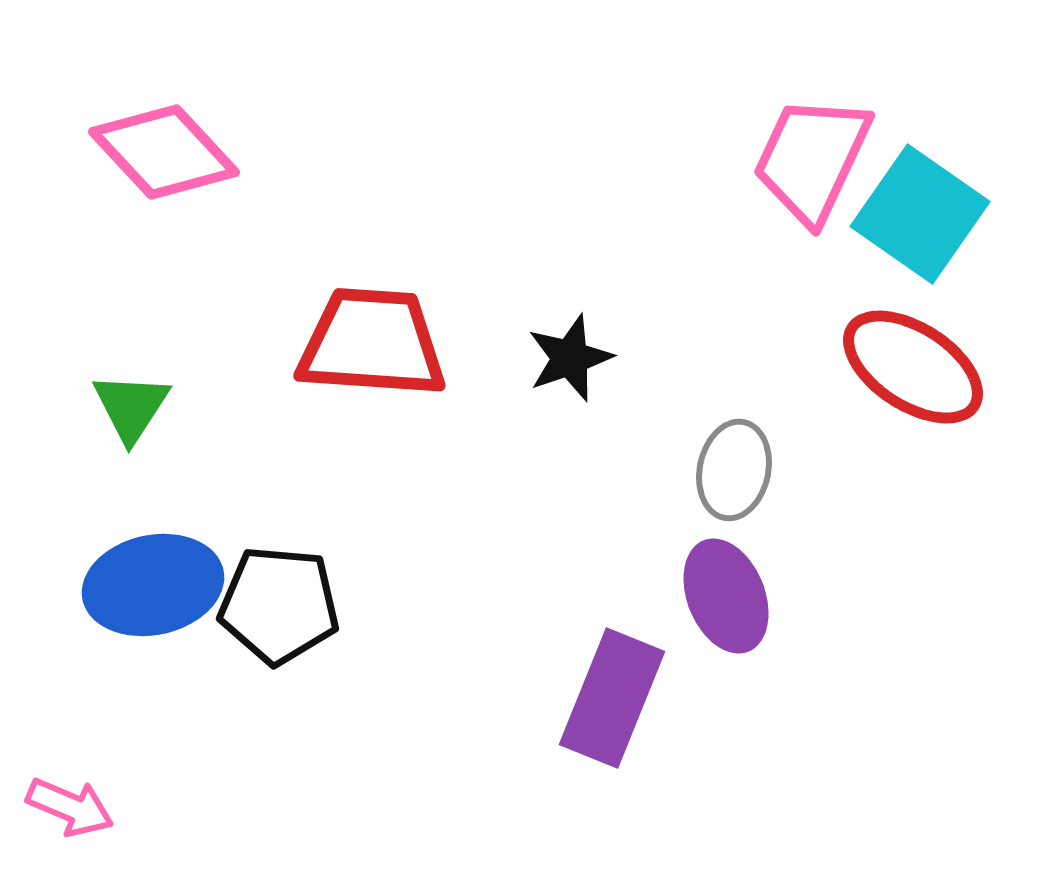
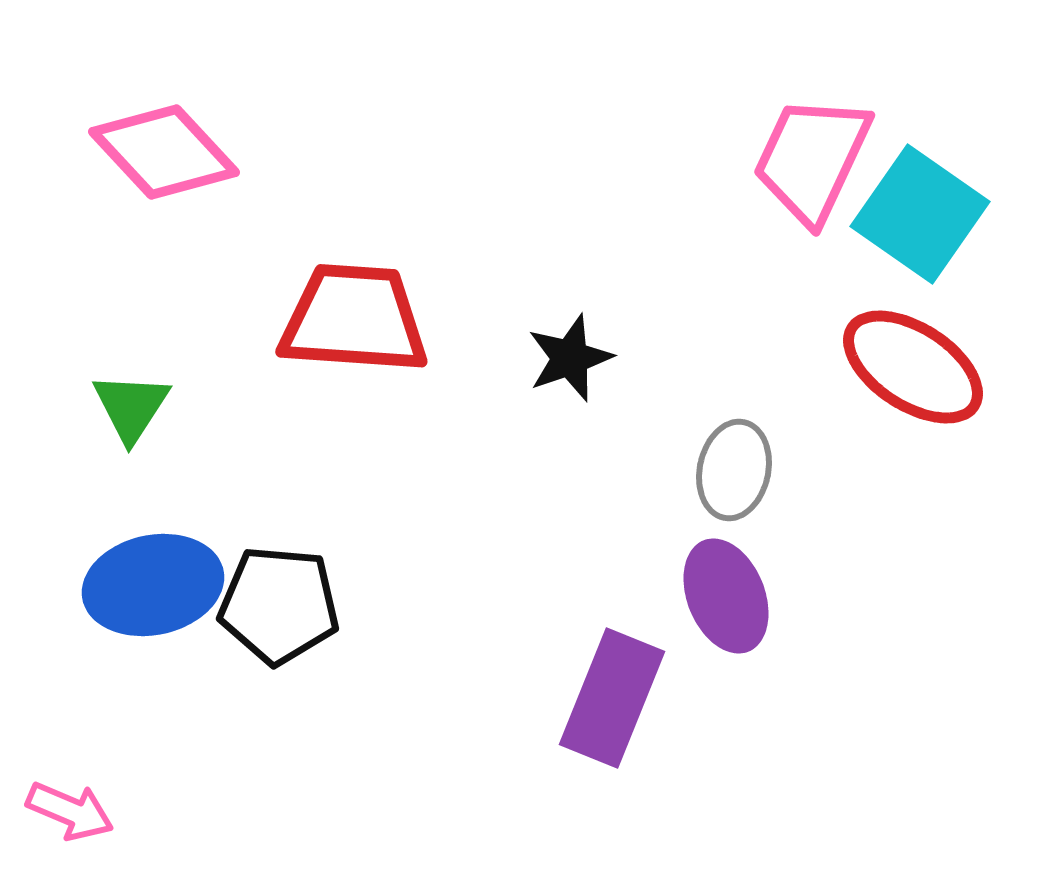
red trapezoid: moved 18 px left, 24 px up
pink arrow: moved 4 px down
